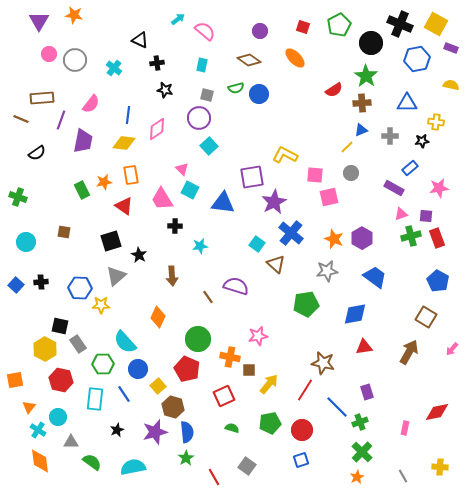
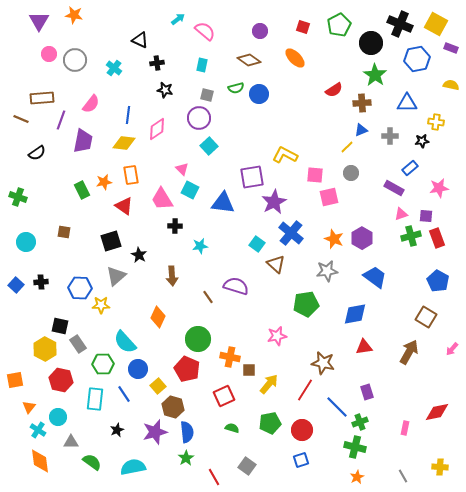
green star at (366, 76): moved 9 px right, 1 px up
pink star at (258, 336): moved 19 px right
green cross at (362, 452): moved 7 px left, 5 px up; rotated 30 degrees counterclockwise
